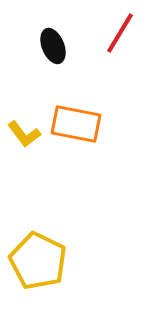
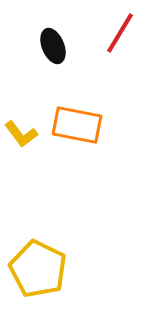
orange rectangle: moved 1 px right, 1 px down
yellow L-shape: moved 3 px left
yellow pentagon: moved 8 px down
